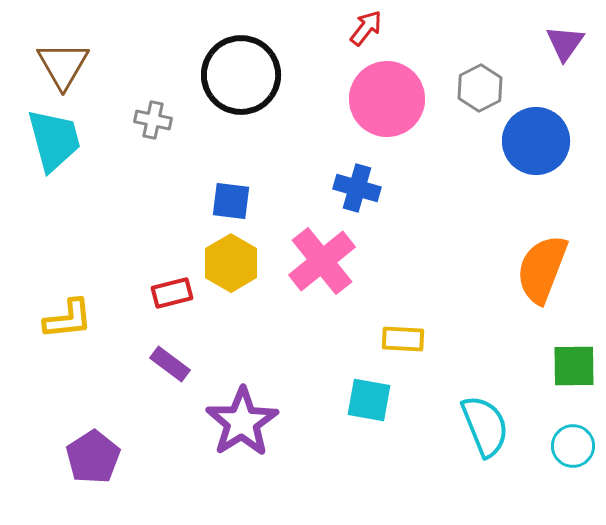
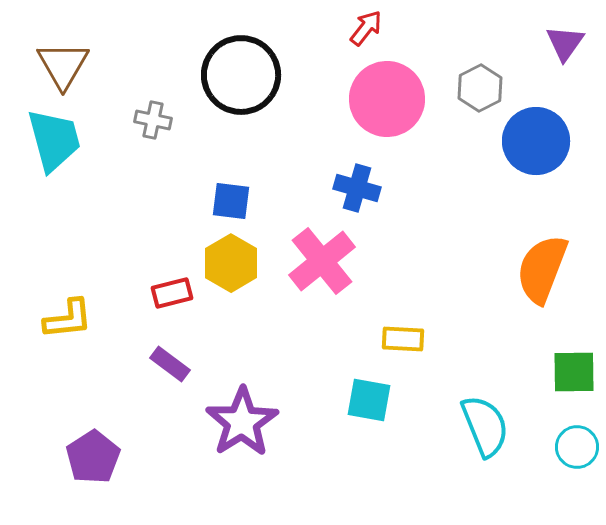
green square: moved 6 px down
cyan circle: moved 4 px right, 1 px down
